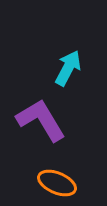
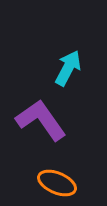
purple L-shape: rotated 4 degrees counterclockwise
